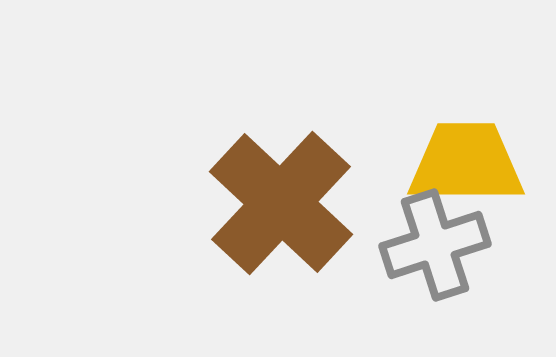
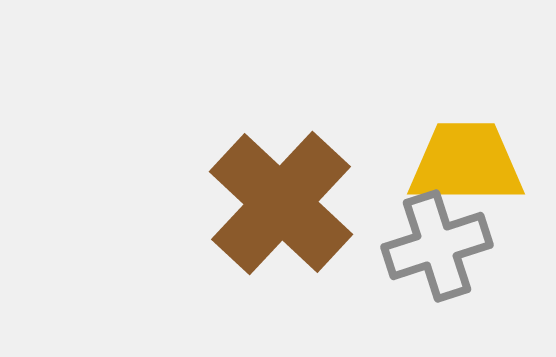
gray cross: moved 2 px right, 1 px down
